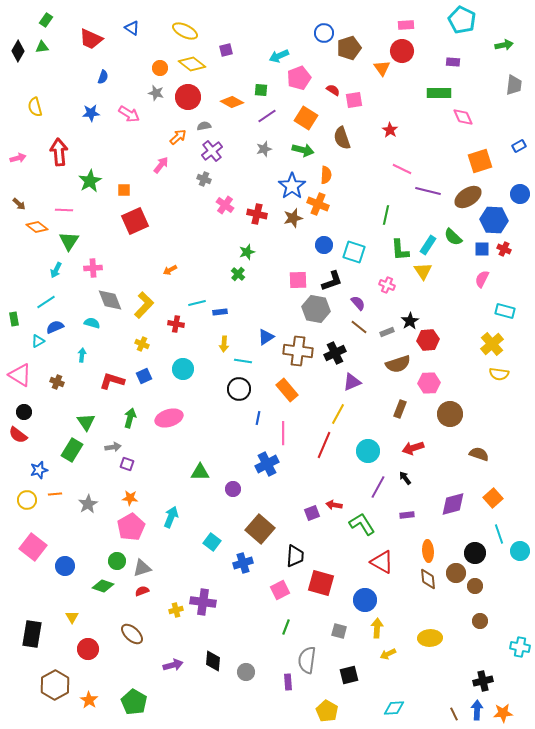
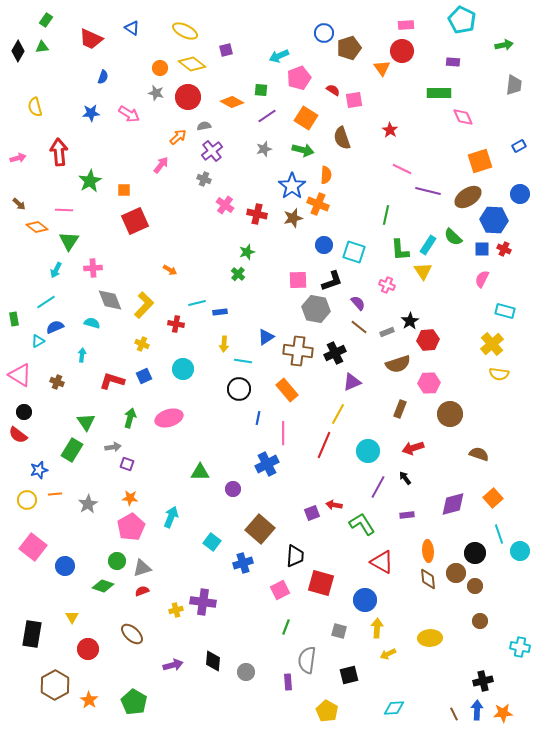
orange arrow at (170, 270): rotated 120 degrees counterclockwise
